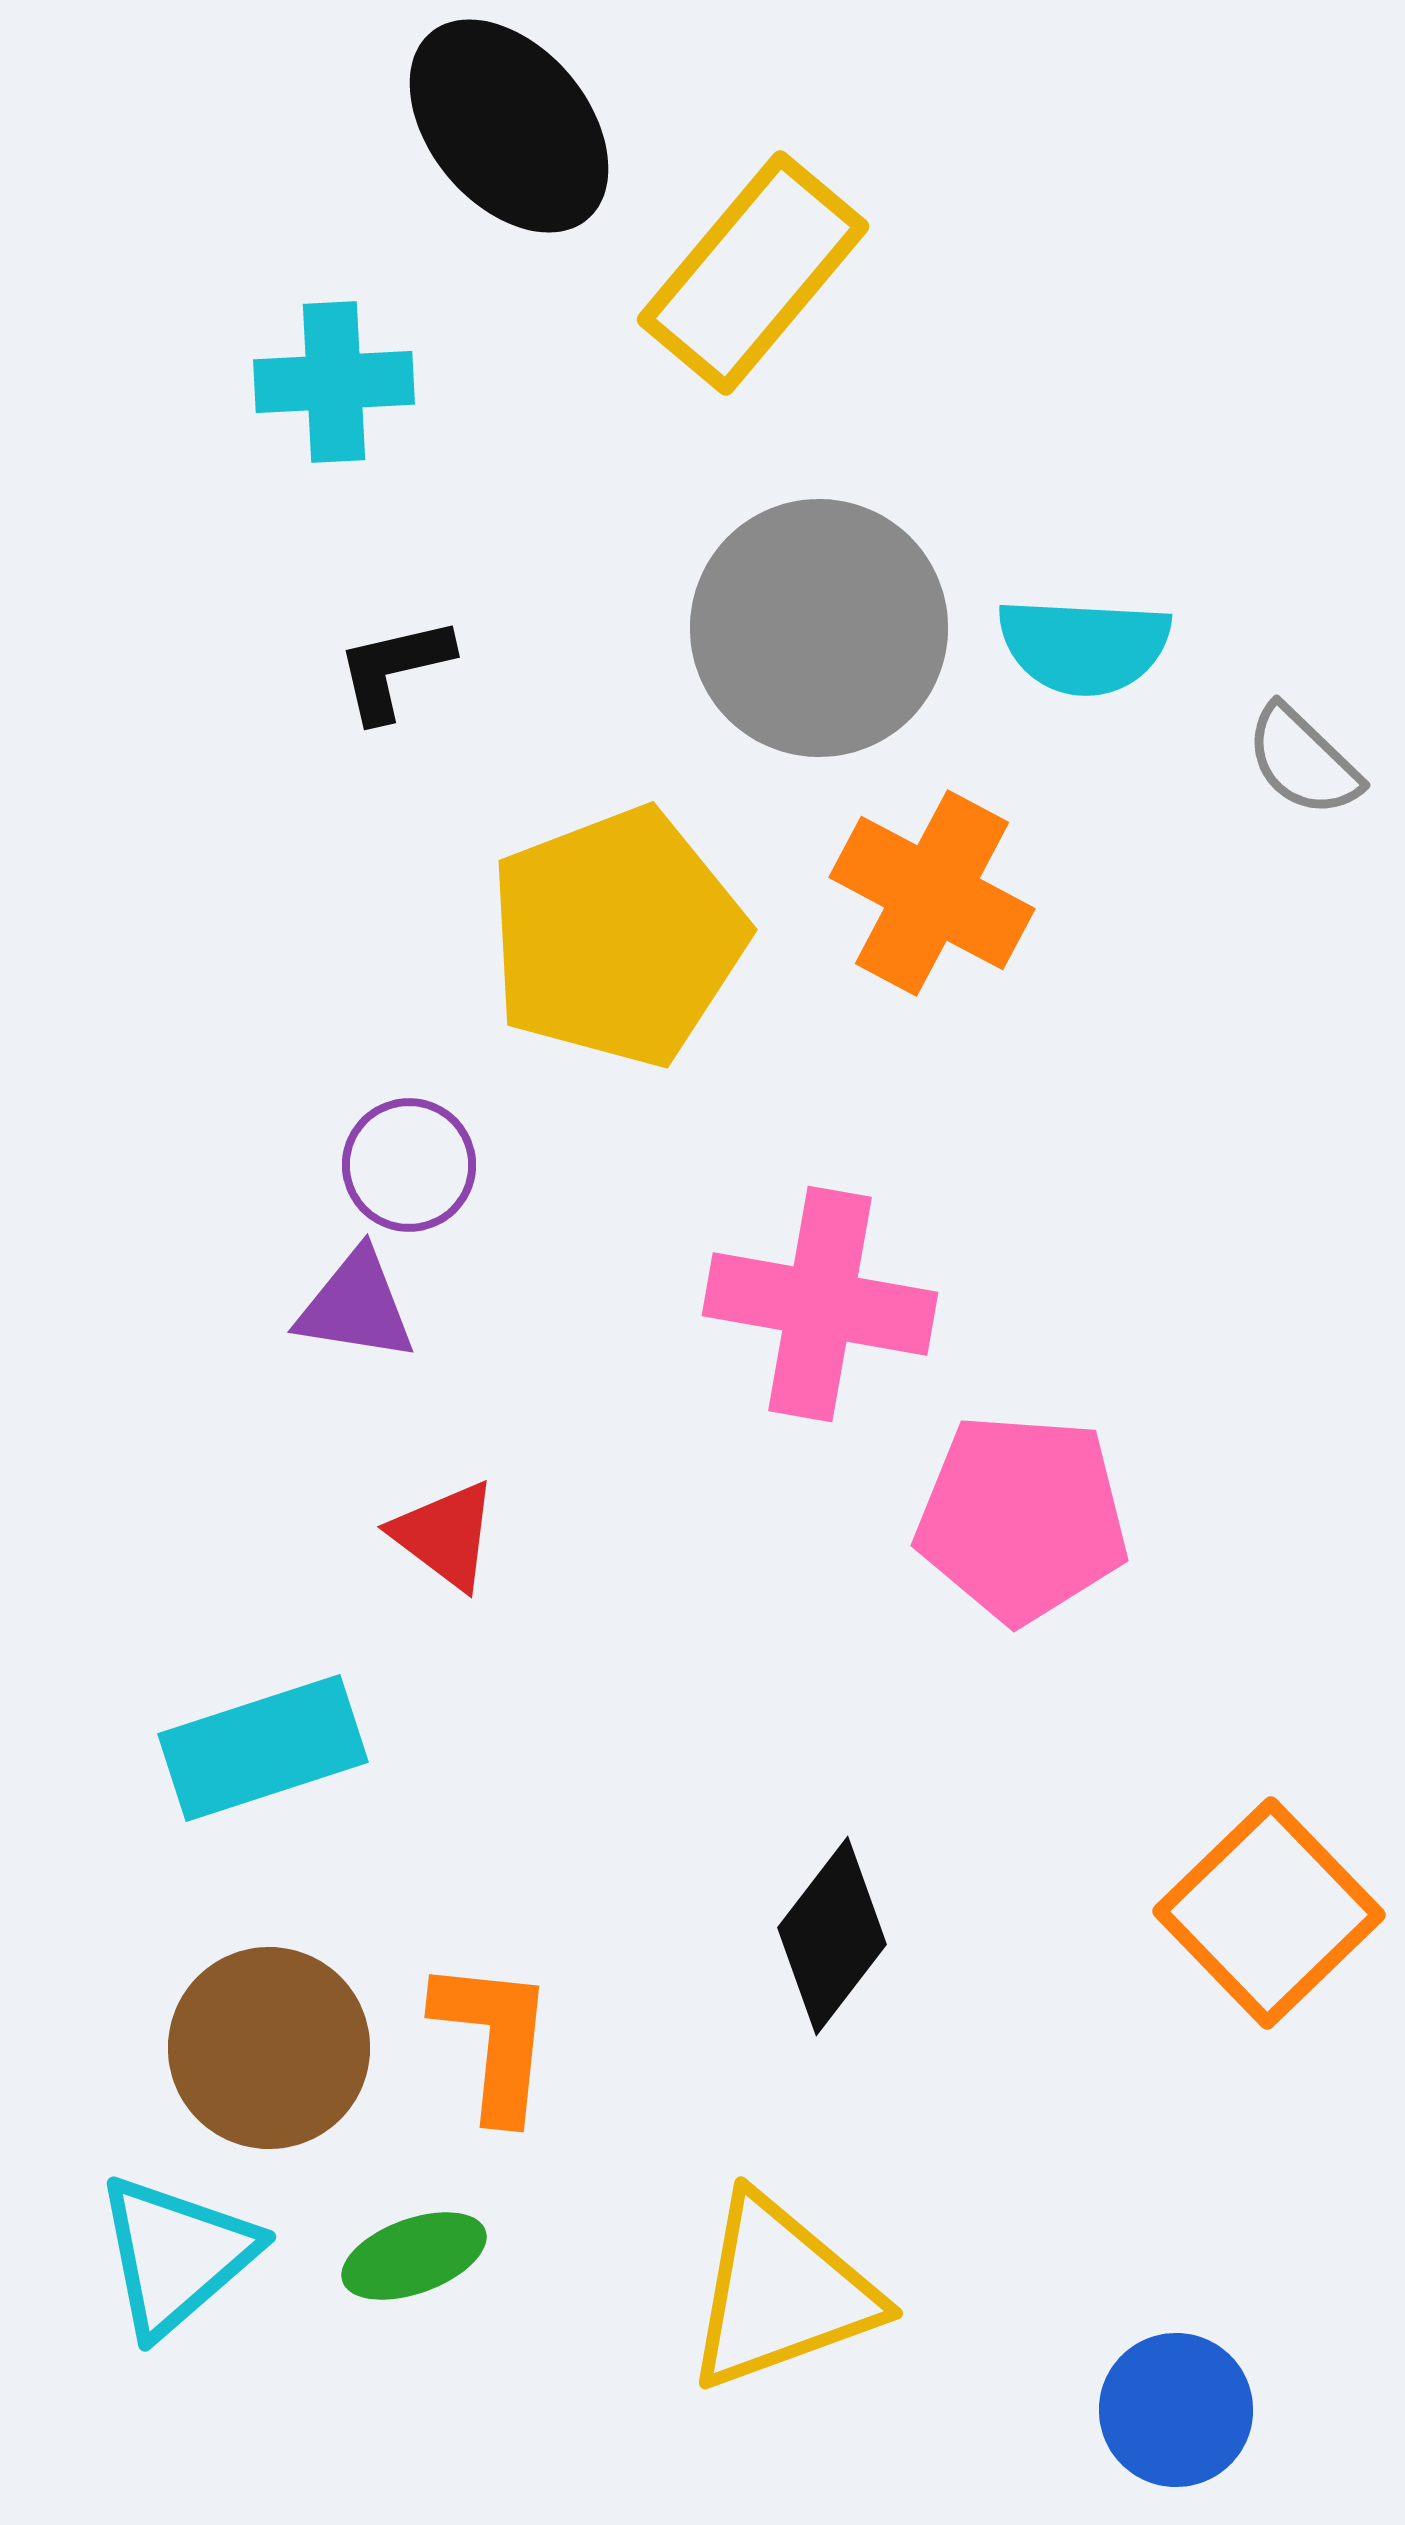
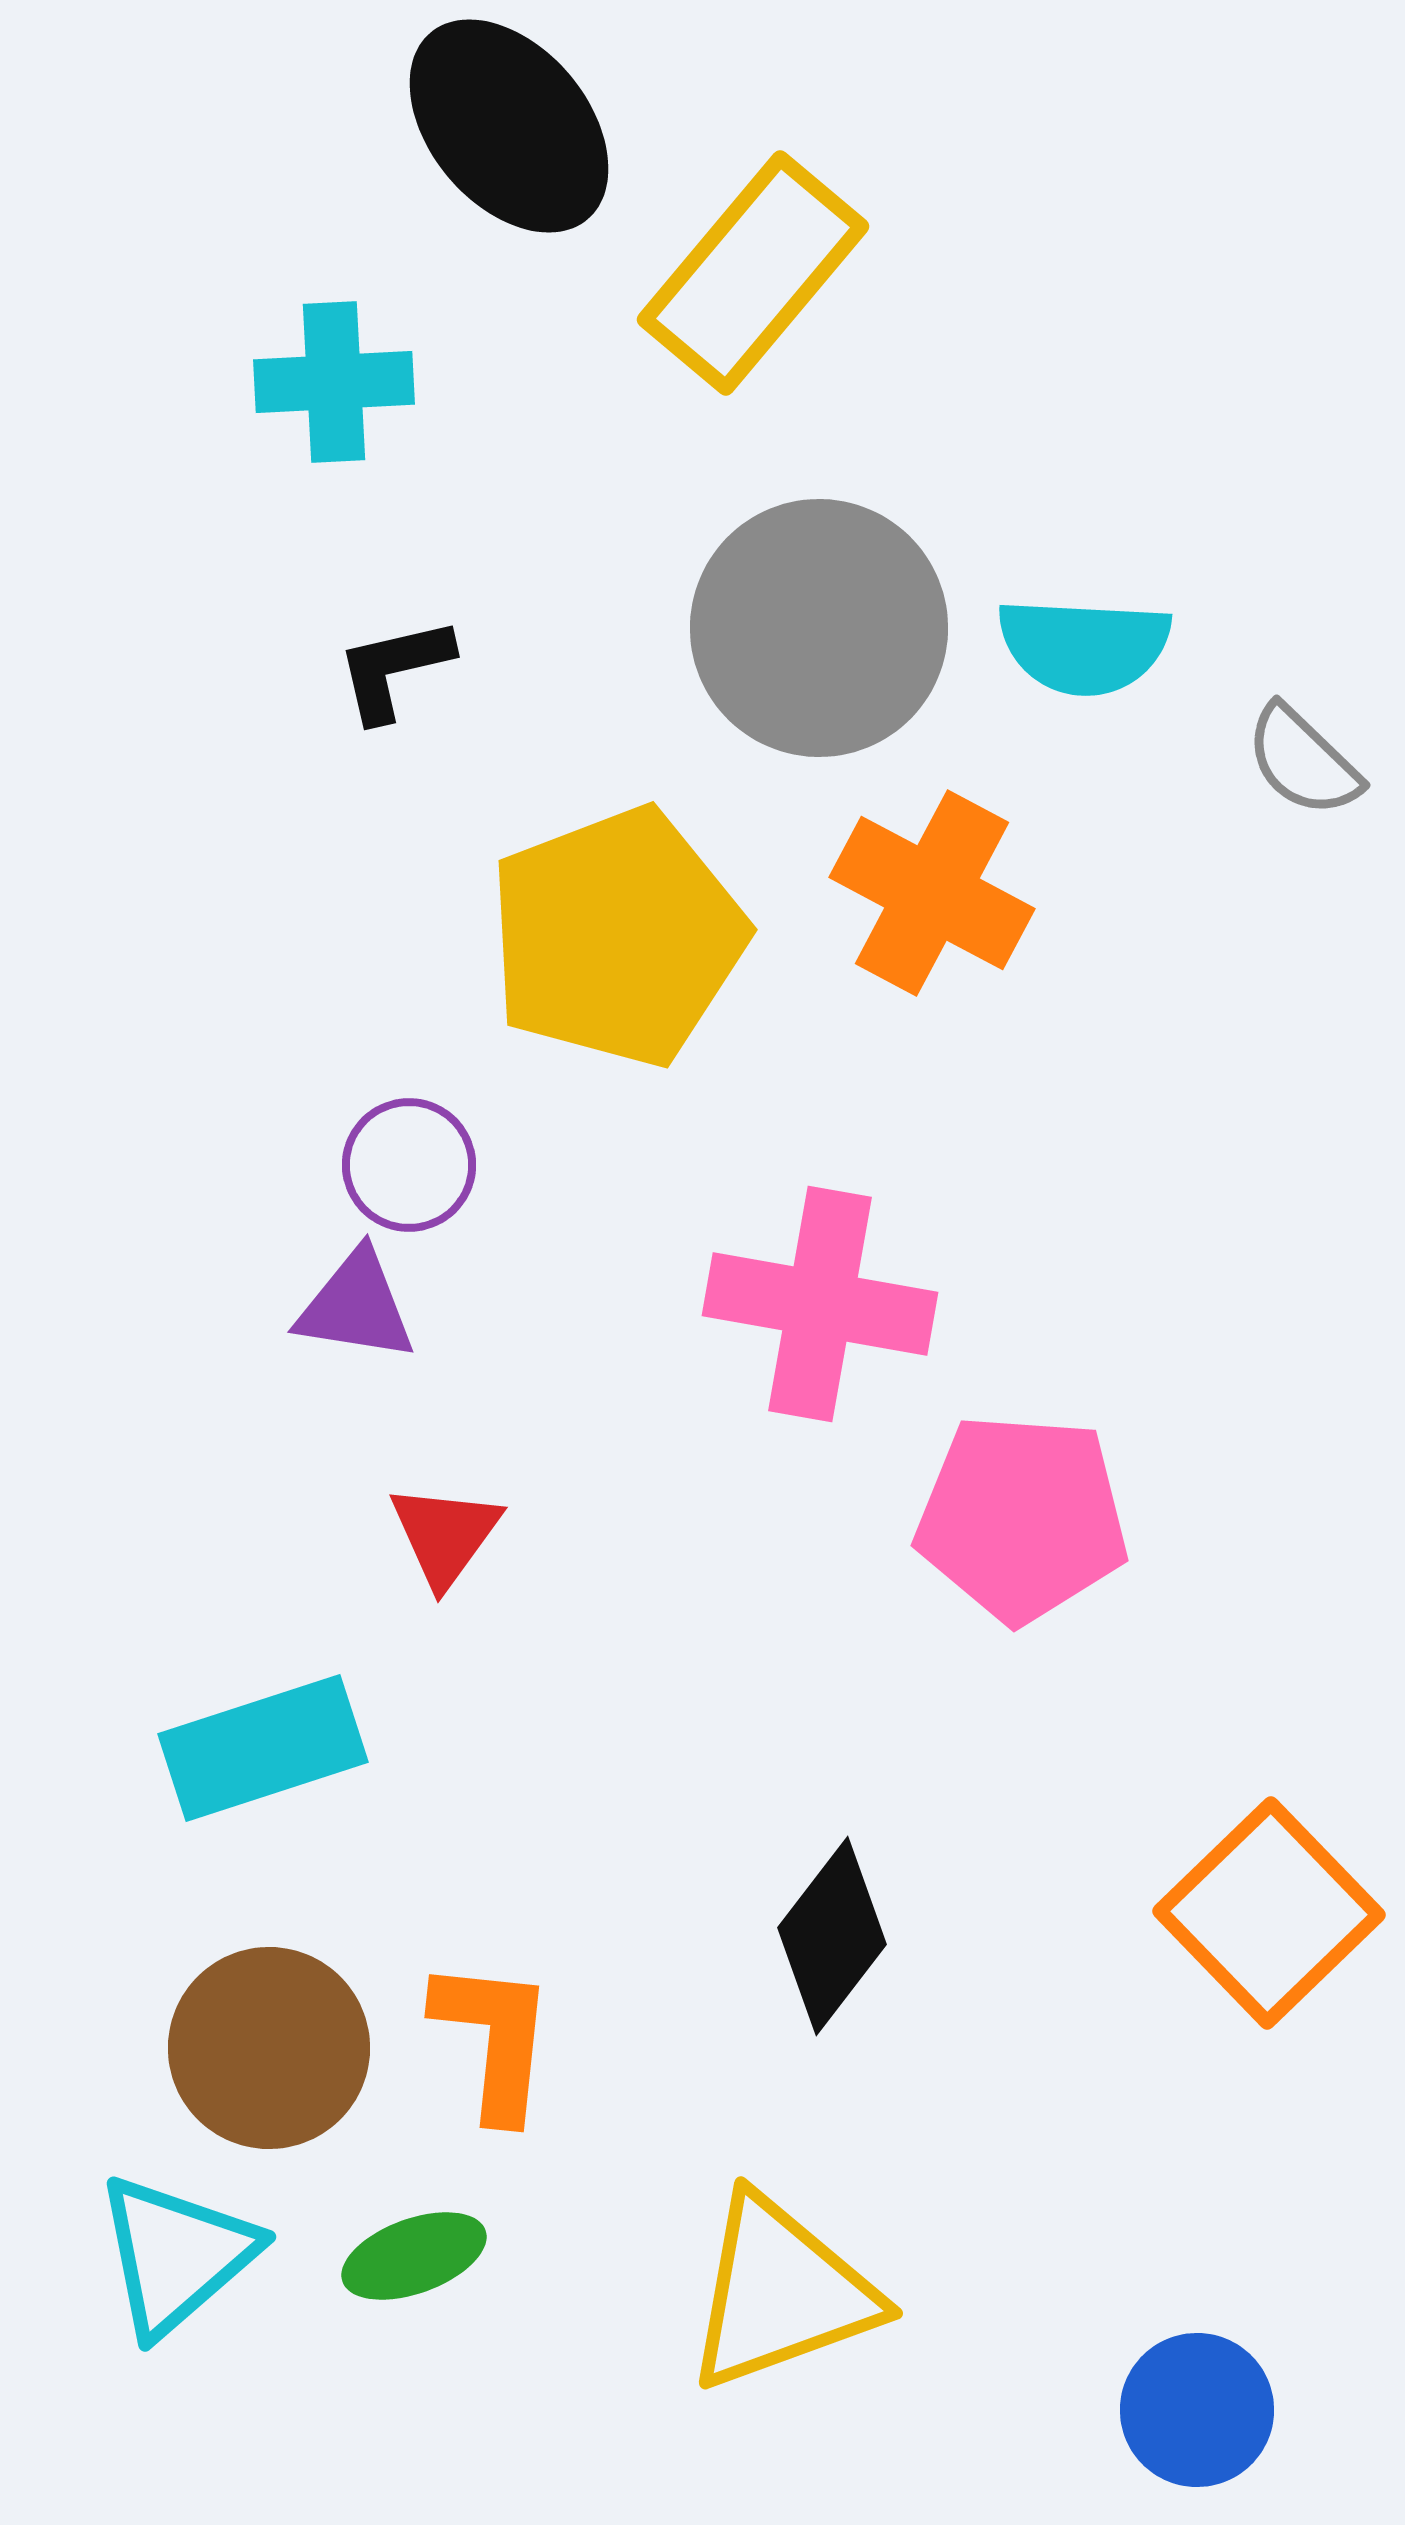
red triangle: rotated 29 degrees clockwise
blue circle: moved 21 px right
